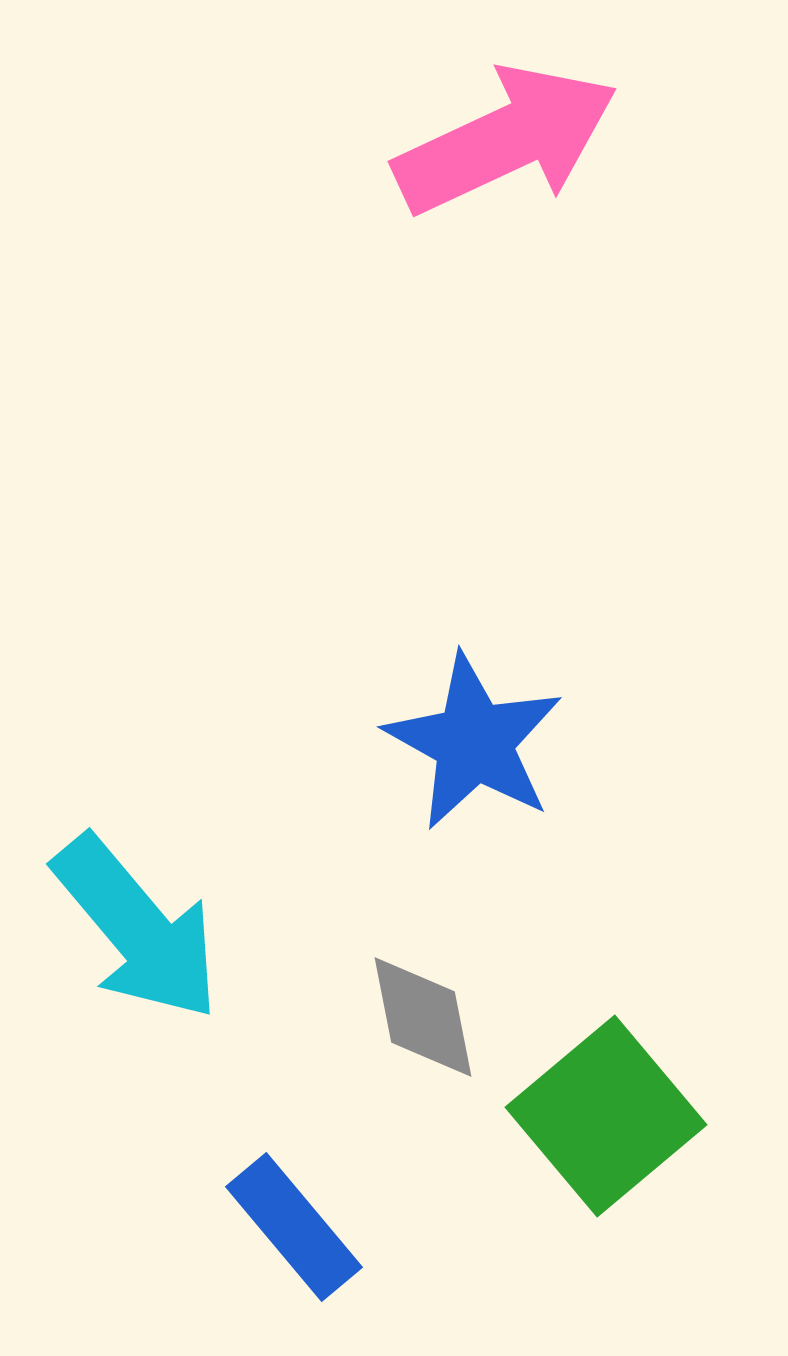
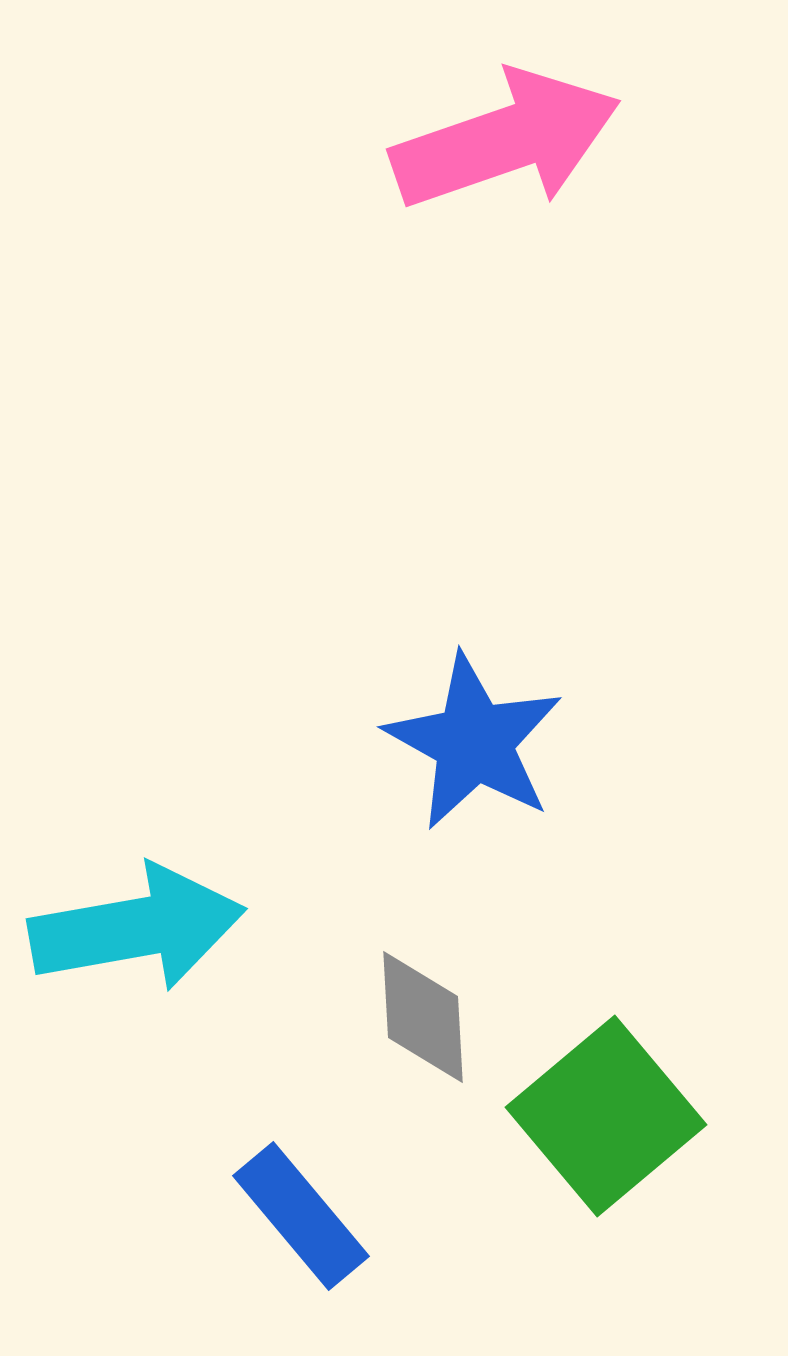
pink arrow: rotated 6 degrees clockwise
cyan arrow: rotated 60 degrees counterclockwise
gray diamond: rotated 8 degrees clockwise
blue rectangle: moved 7 px right, 11 px up
